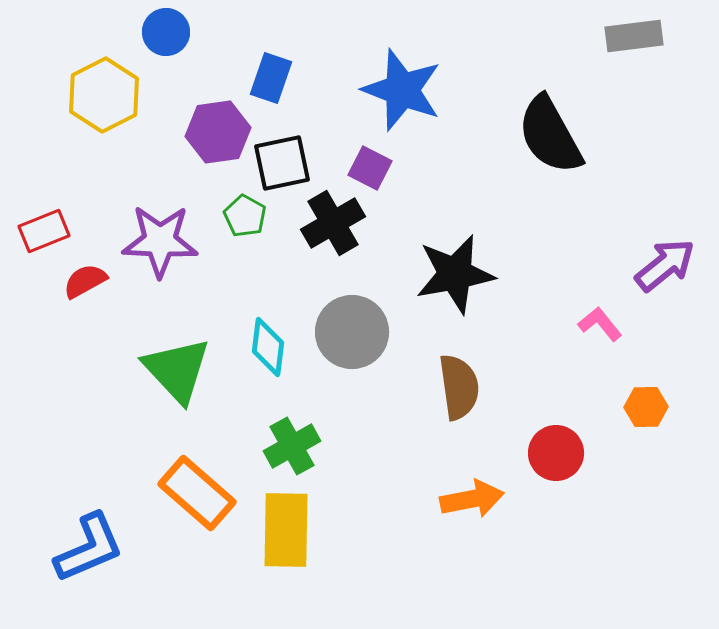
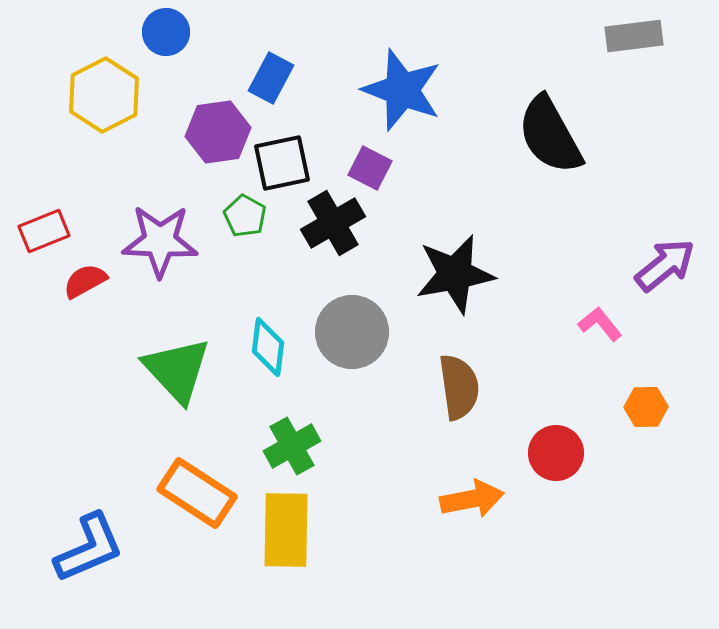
blue rectangle: rotated 9 degrees clockwise
orange rectangle: rotated 8 degrees counterclockwise
